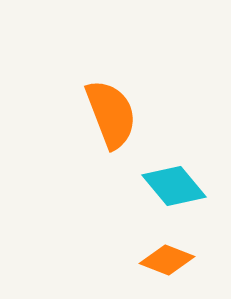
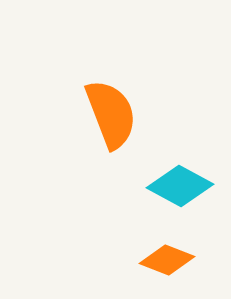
cyan diamond: moved 6 px right; rotated 22 degrees counterclockwise
